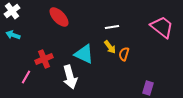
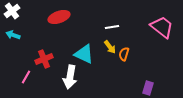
red ellipse: rotated 65 degrees counterclockwise
white arrow: rotated 25 degrees clockwise
